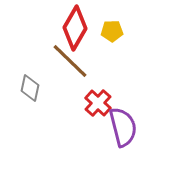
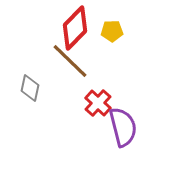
red diamond: rotated 15 degrees clockwise
